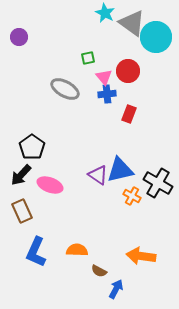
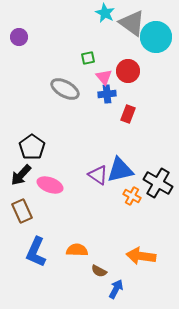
red rectangle: moved 1 px left
